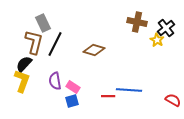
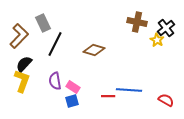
brown L-shape: moved 15 px left, 6 px up; rotated 30 degrees clockwise
red semicircle: moved 7 px left
